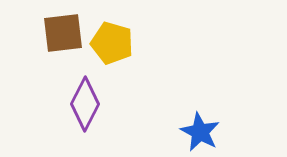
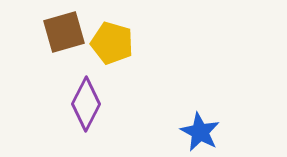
brown square: moved 1 px right, 1 px up; rotated 9 degrees counterclockwise
purple diamond: moved 1 px right
